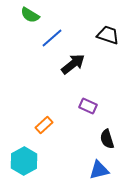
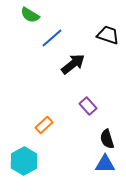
purple rectangle: rotated 24 degrees clockwise
blue triangle: moved 6 px right, 6 px up; rotated 15 degrees clockwise
